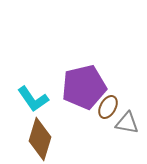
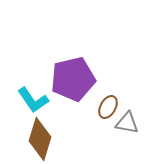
purple pentagon: moved 11 px left, 8 px up
cyan L-shape: moved 1 px down
